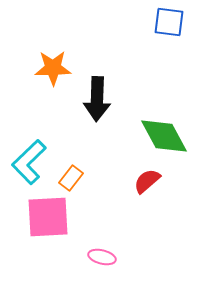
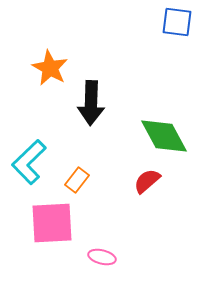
blue square: moved 8 px right
orange star: moved 3 px left; rotated 30 degrees clockwise
black arrow: moved 6 px left, 4 px down
orange rectangle: moved 6 px right, 2 px down
pink square: moved 4 px right, 6 px down
